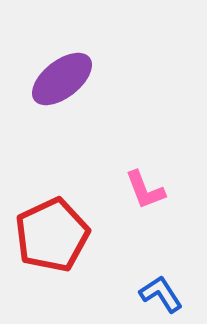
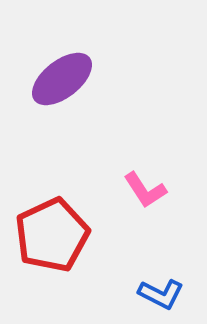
pink L-shape: rotated 12 degrees counterclockwise
blue L-shape: rotated 150 degrees clockwise
